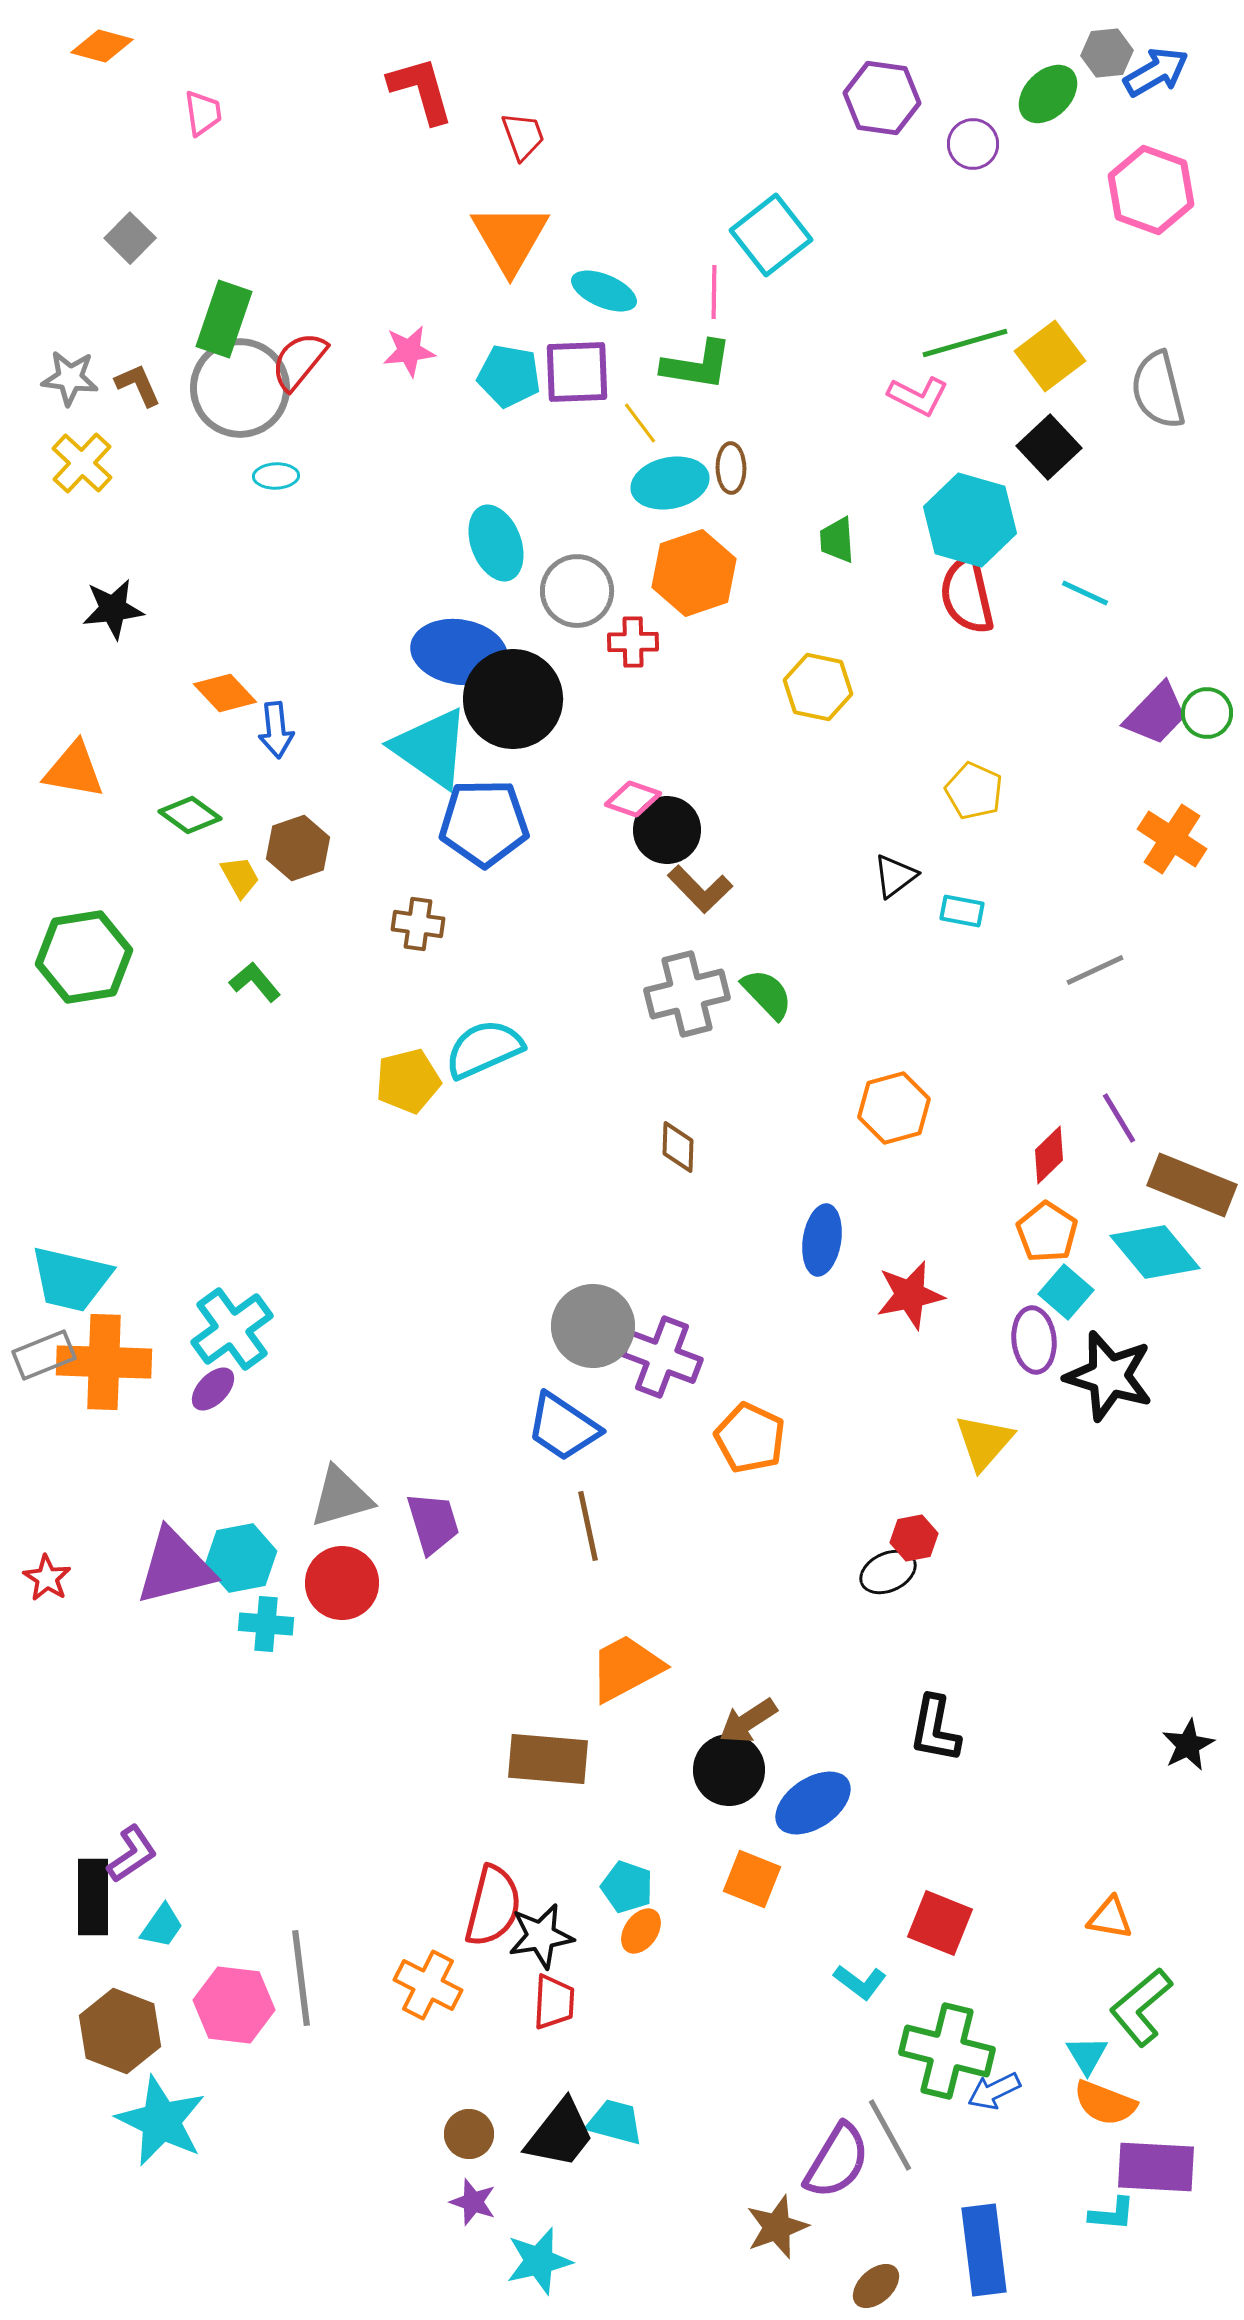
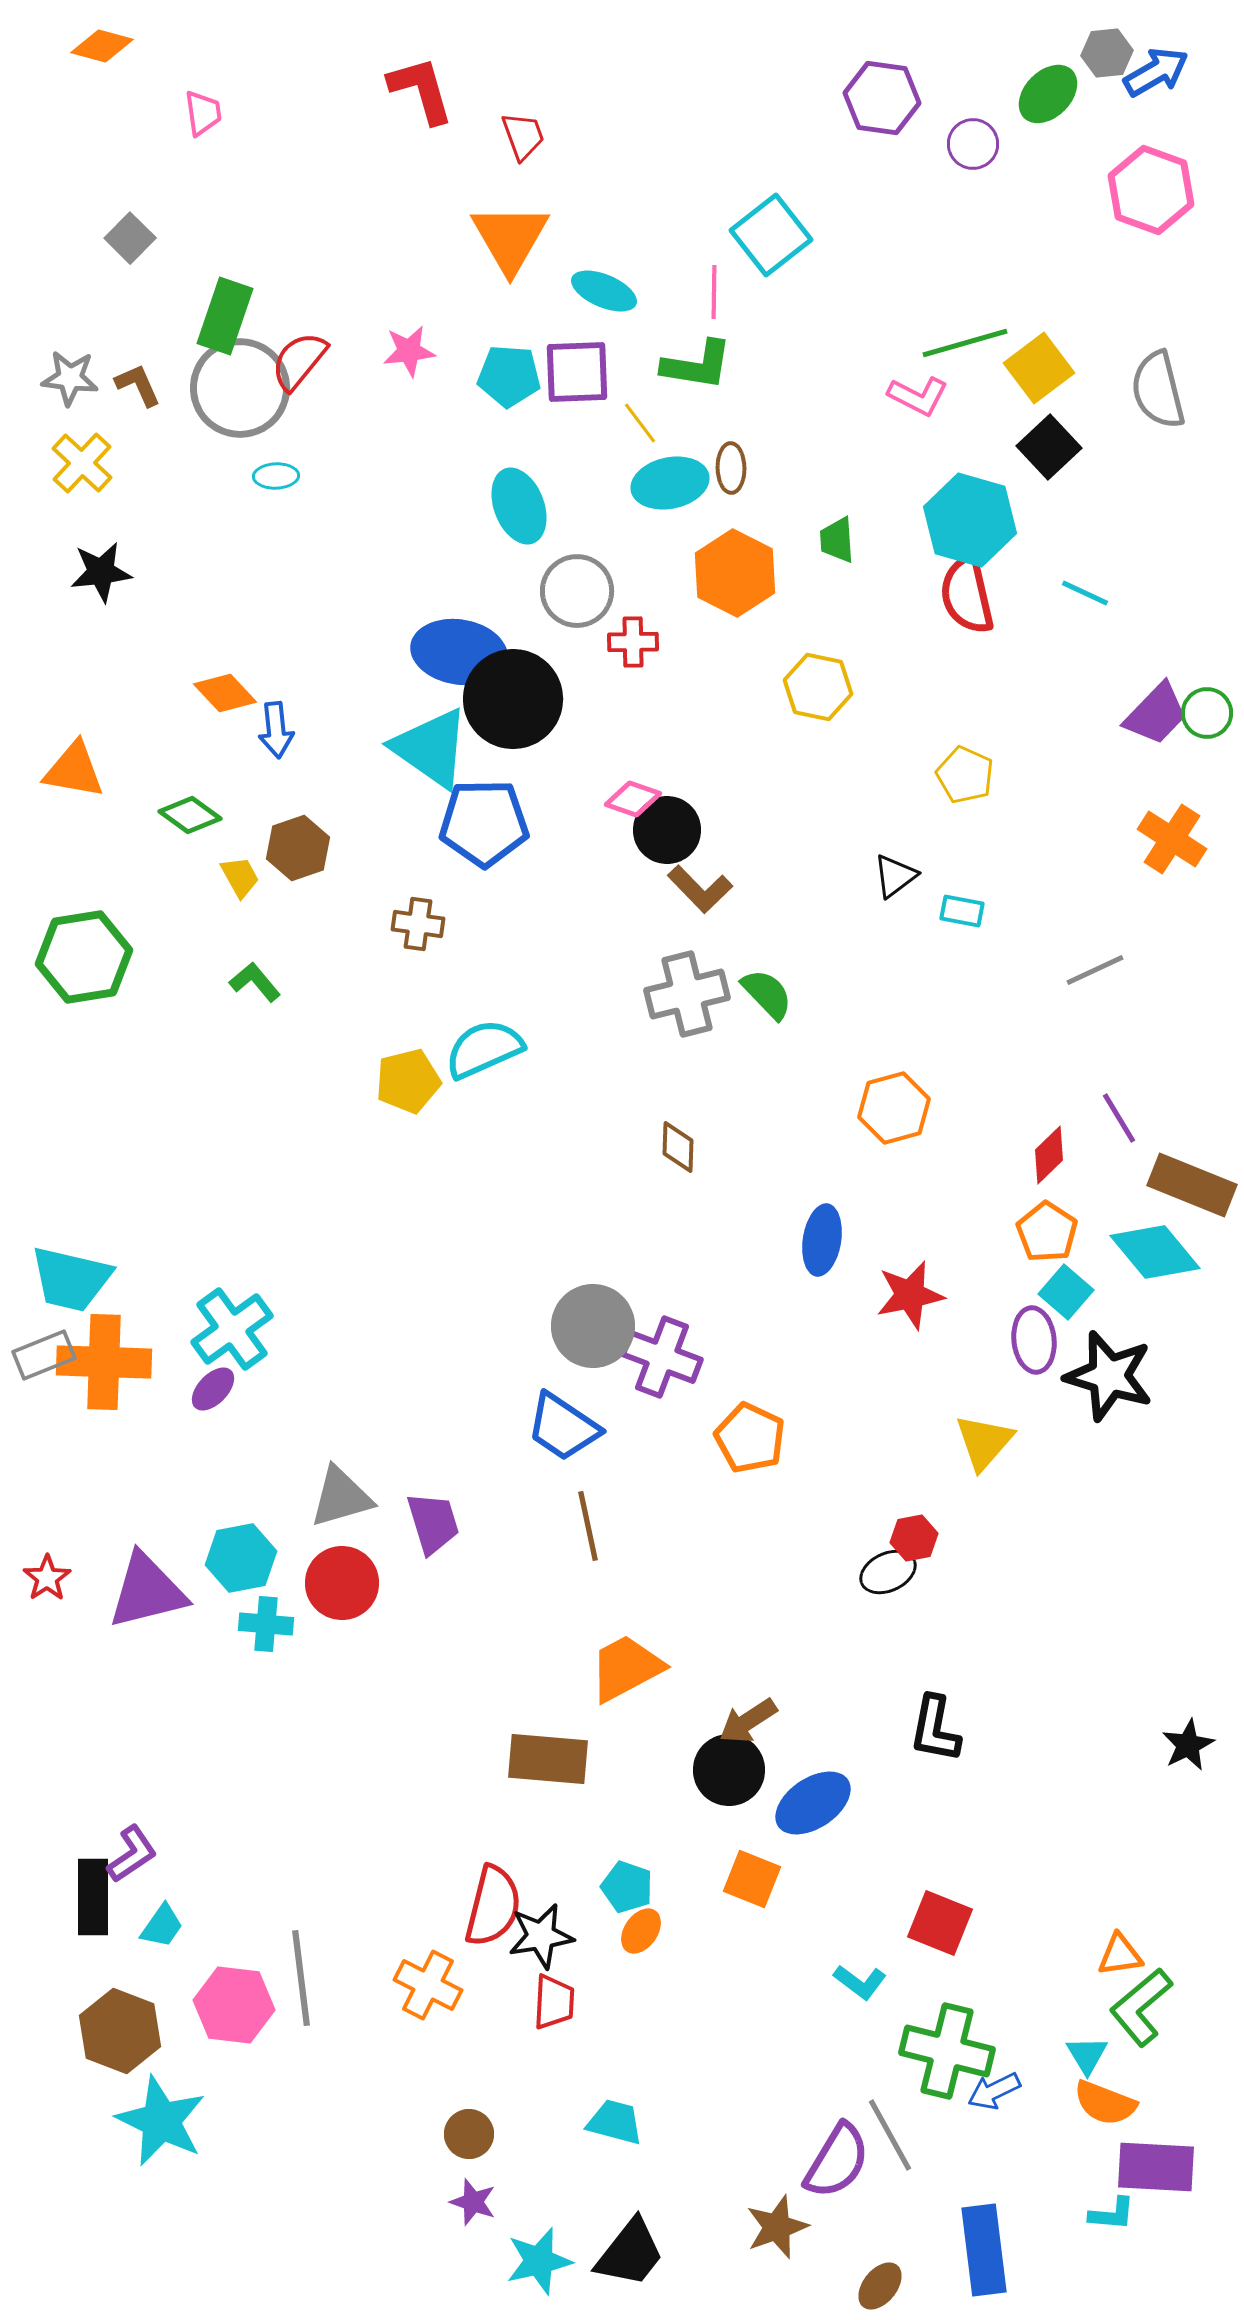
green rectangle at (224, 319): moved 1 px right, 3 px up
yellow square at (1050, 356): moved 11 px left, 12 px down
cyan pentagon at (509, 376): rotated 6 degrees counterclockwise
cyan ellipse at (496, 543): moved 23 px right, 37 px up
orange hexagon at (694, 573): moved 41 px right; rotated 14 degrees counterclockwise
black star at (113, 609): moved 12 px left, 37 px up
yellow pentagon at (974, 791): moved 9 px left, 16 px up
purple triangle at (175, 1567): moved 28 px left, 24 px down
red star at (47, 1578): rotated 6 degrees clockwise
orange triangle at (1110, 1918): moved 10 px right, 37 px down; rotated 18 degrees counterclockwise
black trapezoid at (560, 2134): moved 70 px right, 119 px down
brown ellipse at (876, 2286): moved 4 px right; rotated 9 degrees counterclockwise
